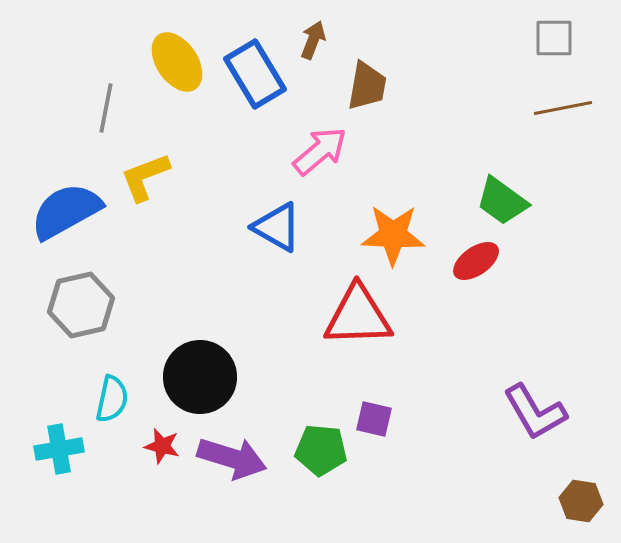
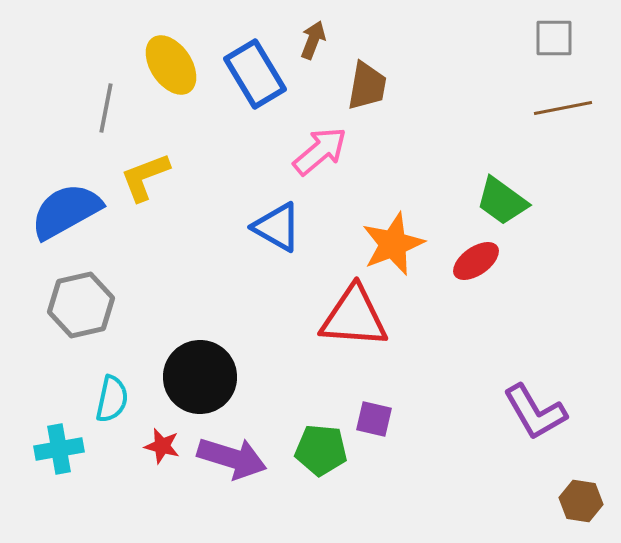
yellow ellipse: moved 6 px left, 3 px down
orange star: moved 9 px down; rotated 24 degrees counterclockwise
red triangle: moved 4 px left, 1 px down; rotated 6 degrees clockwise
